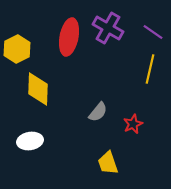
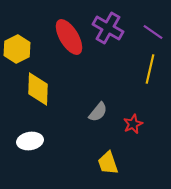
red ellipse: rotated 42 degrees counterclockwise
